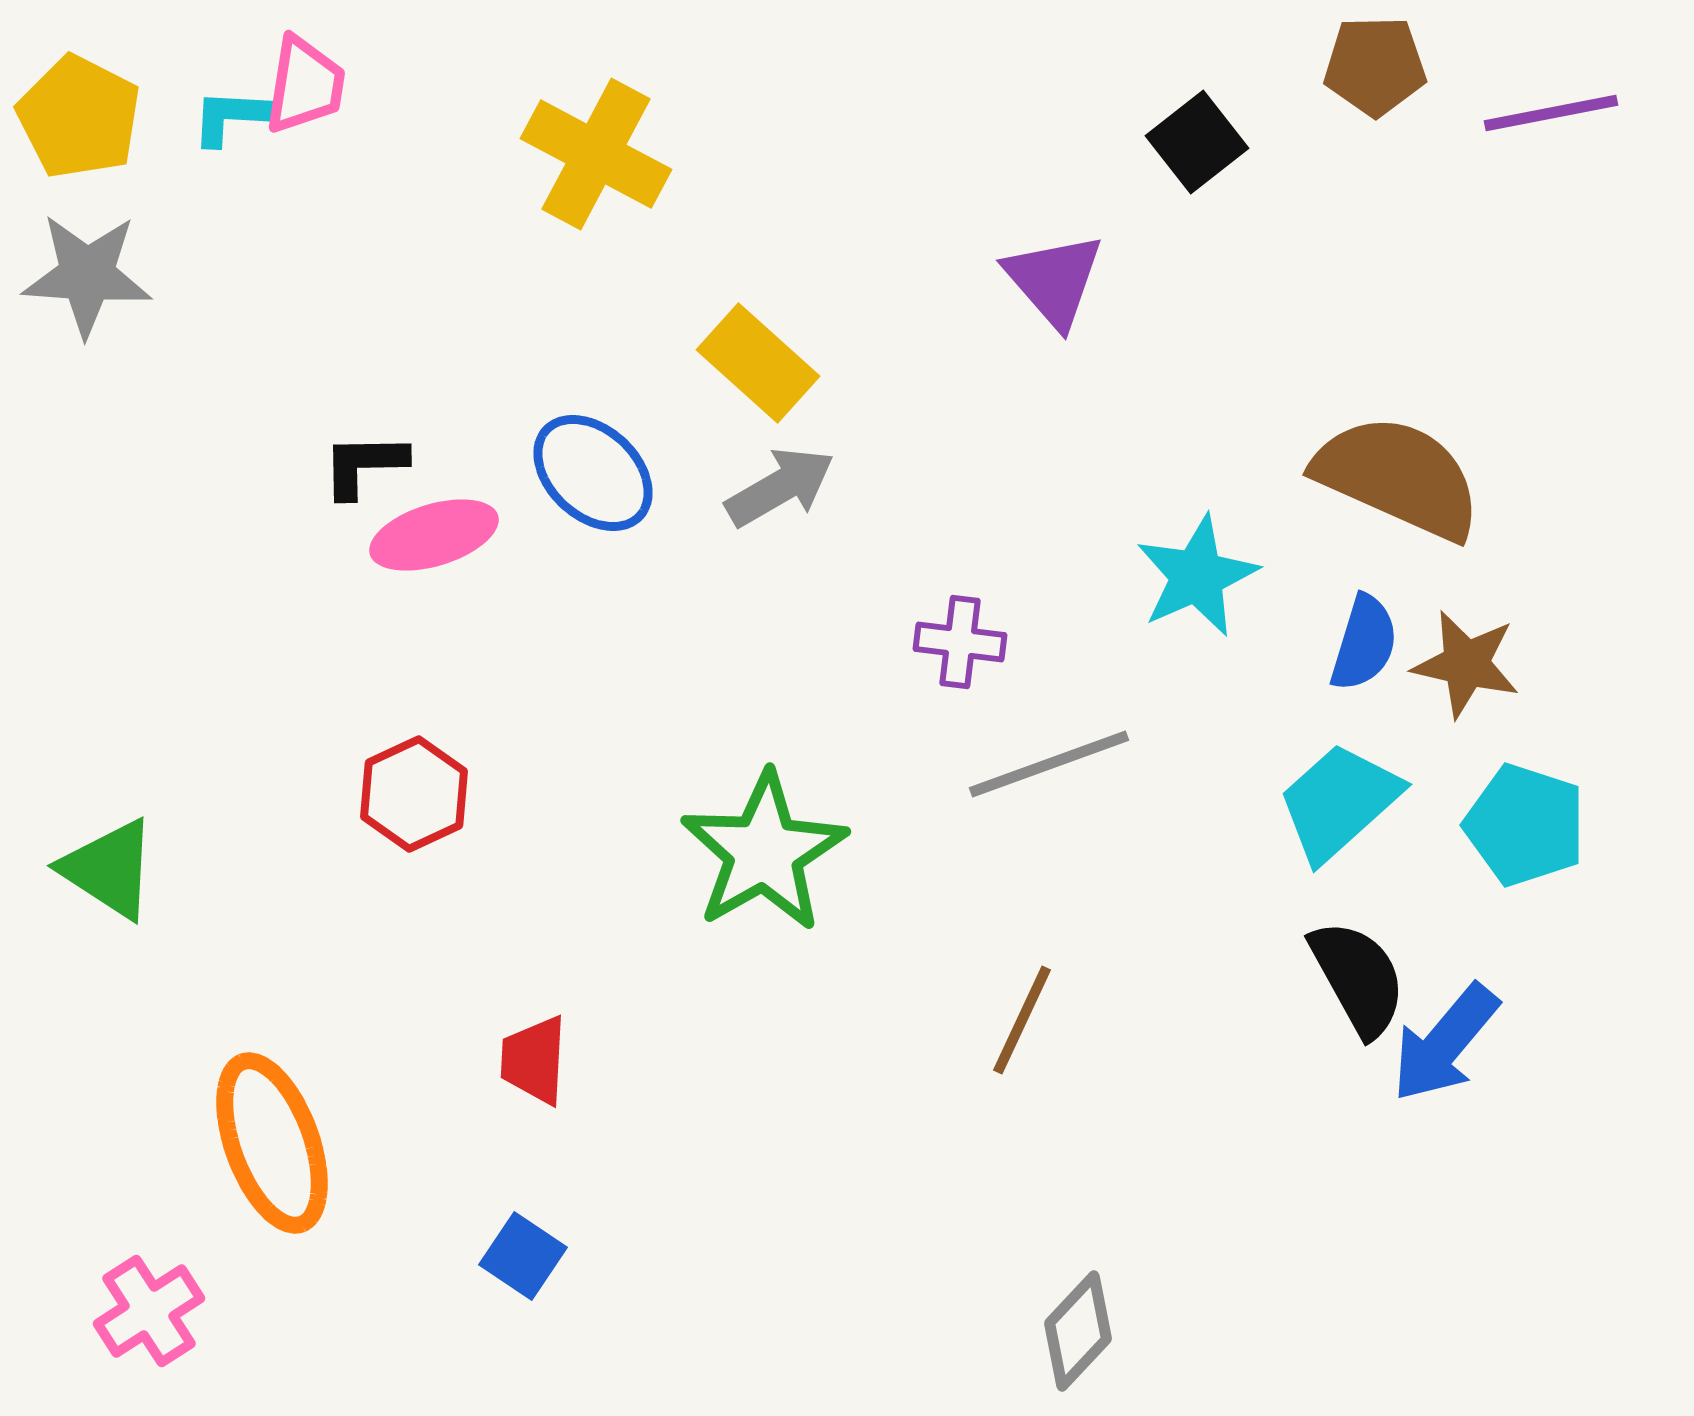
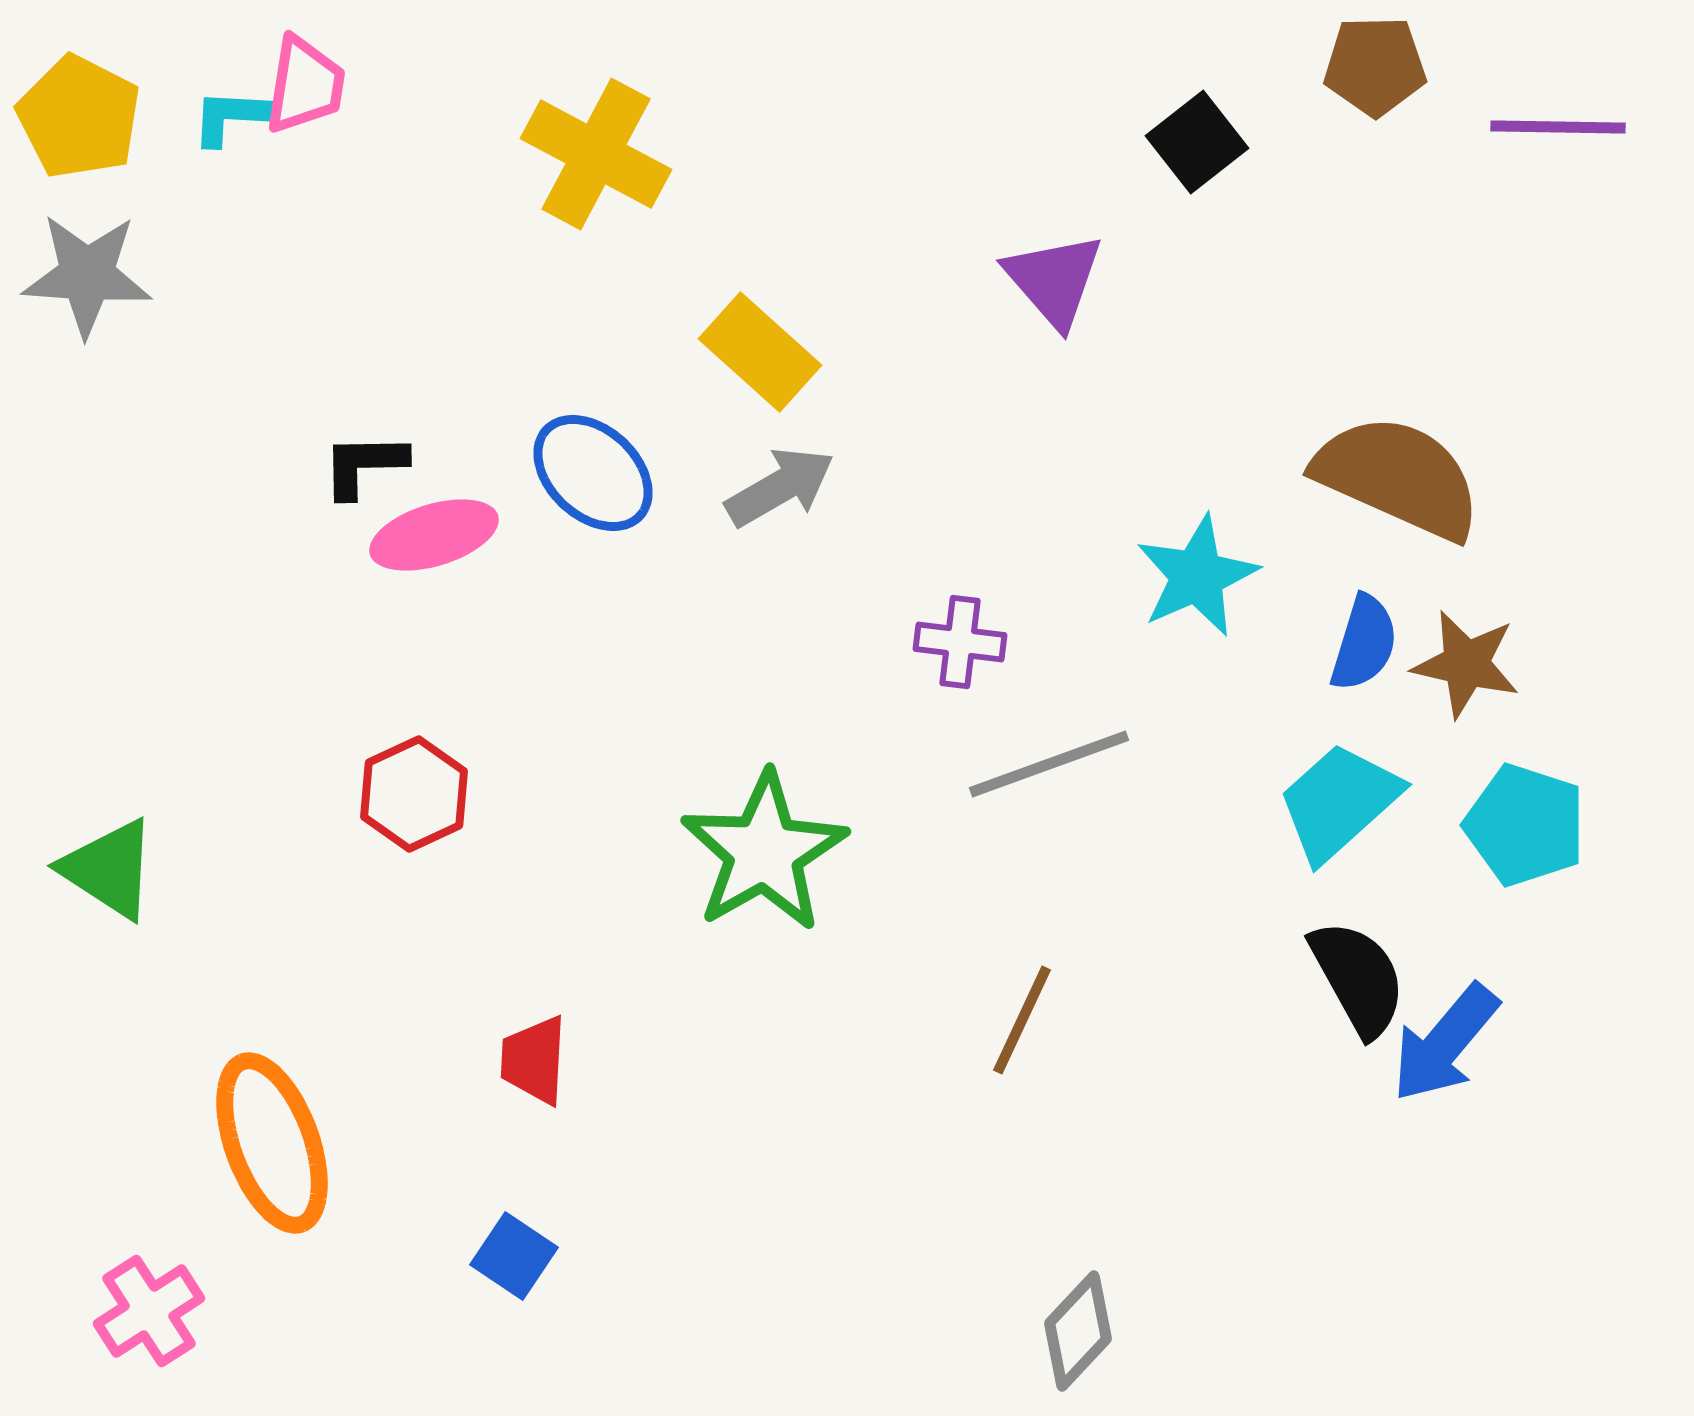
purple line: moved 7 px right, 14 px down; rotated 12 degrees clockwise
yellow rectangle: moved 2 px right, 11 px up
blue square: moved 9 px left
